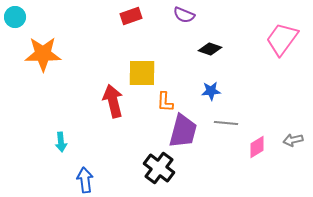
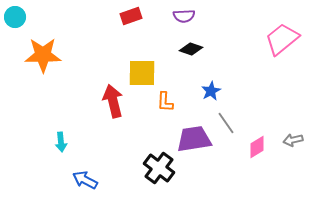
purple semicircle: moved 1 px down; rotated 25 degrees counterclockwise
pink trapezoid: rotated 15 degrees clockwise
black diamond: moved 19 px left
orange star: moved 1 px down
blue star: rotated 24 degrees counterclockwise
gray line: rotated 50 degrees clockwise
purple trapezoid: moved 11 px right, 8 px down; rotated 114 degrees counterclockwise
blue arrow: rotated 55 degrees counterclockwise
